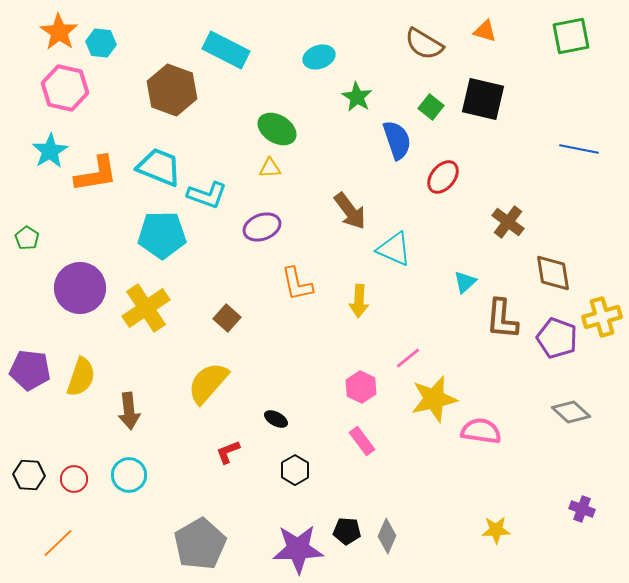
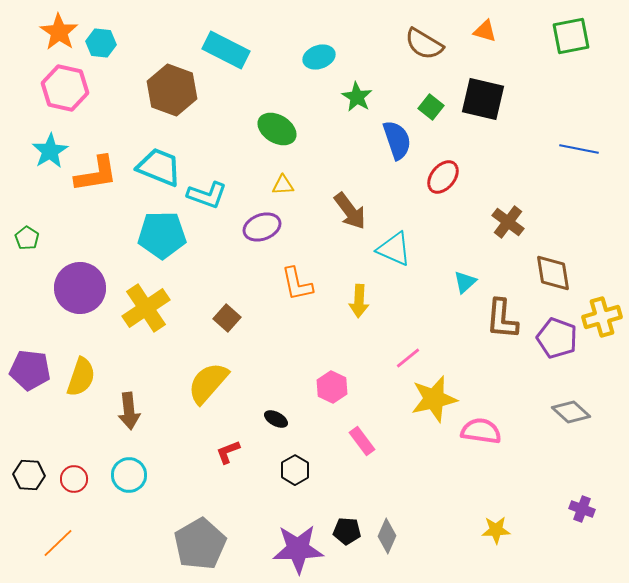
yellow triangle at (270, 168): moved 13 px right, 17 px down
pink hexagon at (361, 387): moved 29 px left
